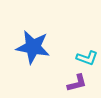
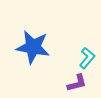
cyan L-shape: rotated 70 degrees counterclockwise
